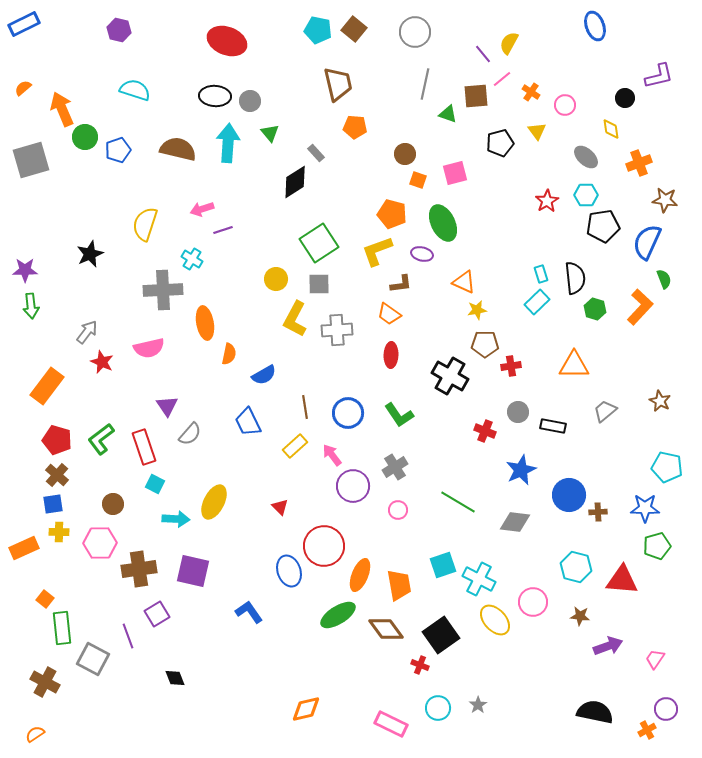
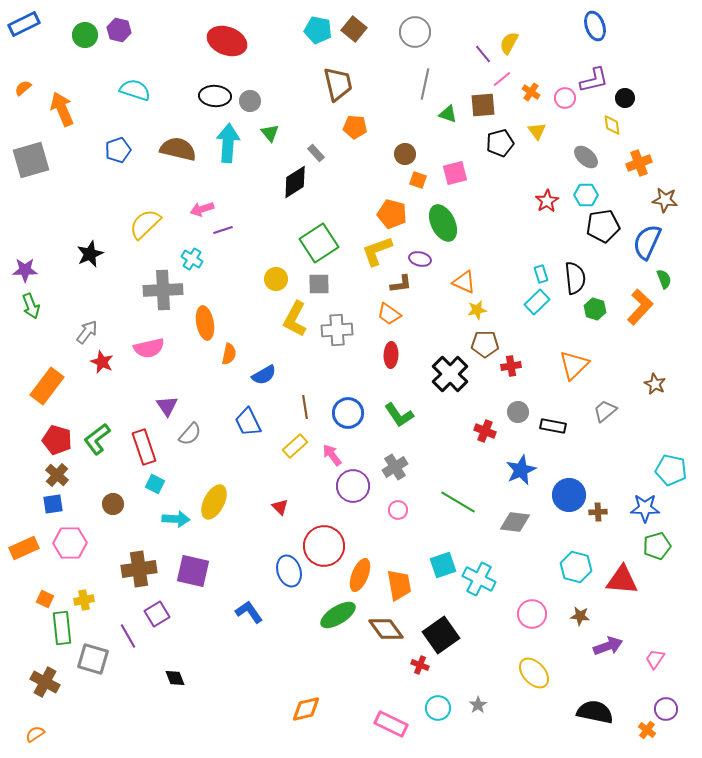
purple L-shape at (659, 76): moved 65 px left, 4 px down
brown square at (476, 96): moved 7 px right, 9 px down
pink circle at (565, 105): moved 7 px up
yellow diamond at (611, 129): moved 1 px right, 4 px up
green circle at (85, 137): moved 102 px up
yellow semicircle at (145, 224): rotated 28 degrees clockwise
purple ellipse at (422, 254): moved 2 px left, 5 px down
green arrow at (31, 306): rotated 15 degrees counterclockwise
orange triangle at (574, 365): rotated 44 degrees counterclockwise
black cross at (450, 376): moved 2 px up; rotated 15 degrees clockwise
brown star at (660, 401): moved 5 px left, 17 px up
green L-shape at (101, 439): moved 4 px left
cyan pentagon at (667, 467): moved 4 px right, 3 px down
yellow cross at (59, 532): moved 25 px right, 68 px down; rotated 12 degrees counterclockwise
pink hexagon at (100, 543): moved 30 px left
orange square at (45, 599): rotated 12 degrees counterclockwise
pink circle at (533, 602): moved 1 px left, 12 px down
yellow ellipse at (495, 620): moved 39 px right, 53 px down
purple line at (128, 636): rotated 10 degrees counterclockwise
gray square at (93, 659): rotated 12 degrees counterclockwise
orange cross at (647, 730): rotated 24 degrees counterclockwise
